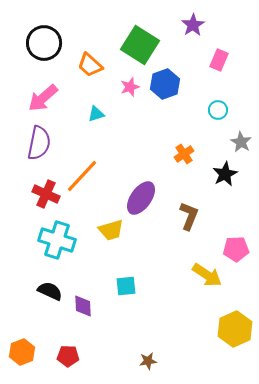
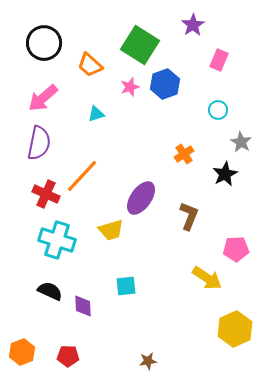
yellow arrow: moved 3 px down
